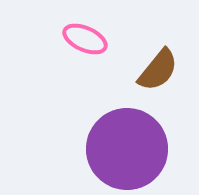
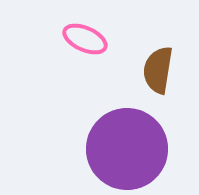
brown semicircle: rotated 150 degrees clockwise
